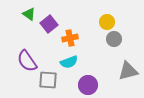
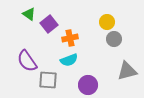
cyan semicircle: moved 2 px up
gray triangle: moved 1 px left
